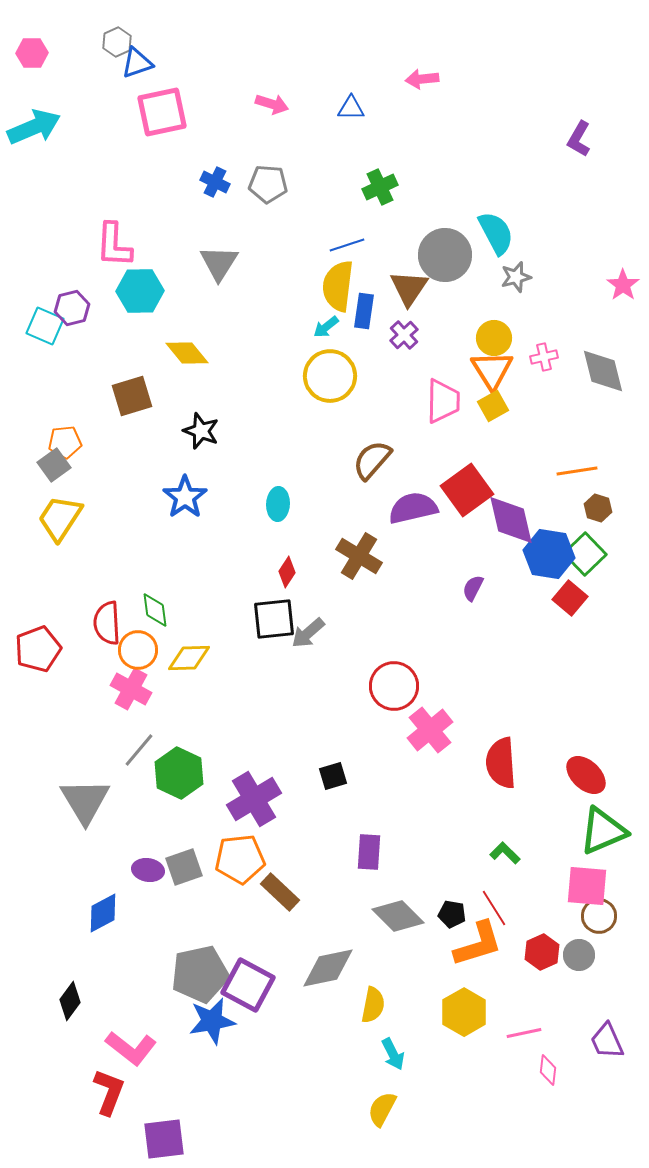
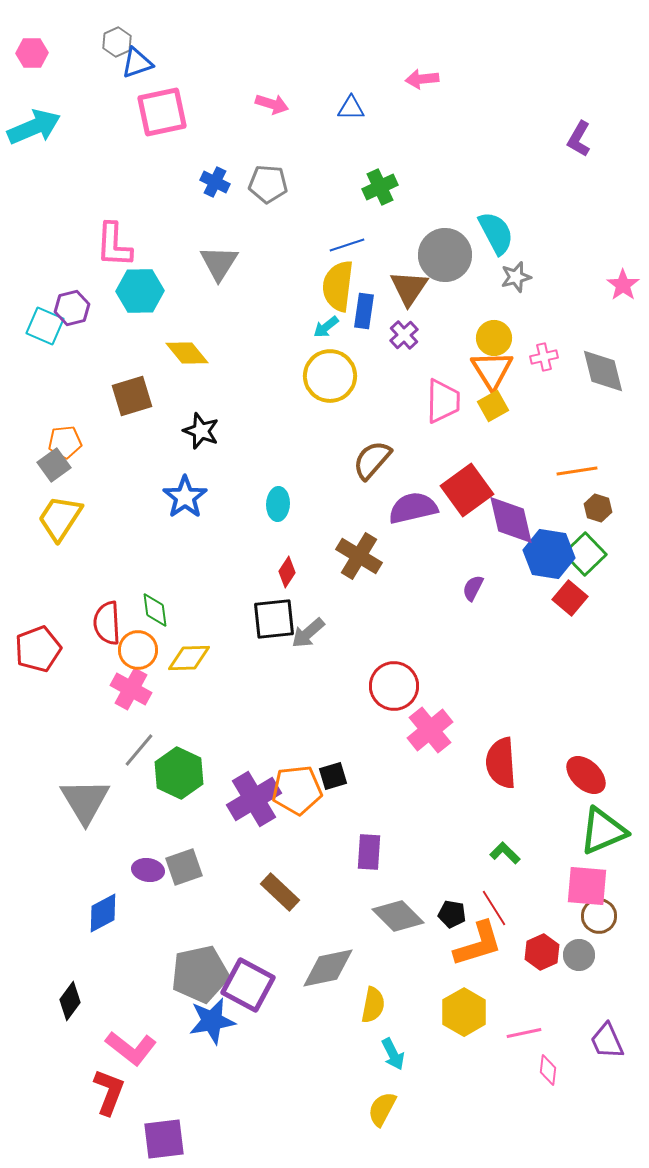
orange pentagon at (240, 859): moved 57 px right, 69 px up
